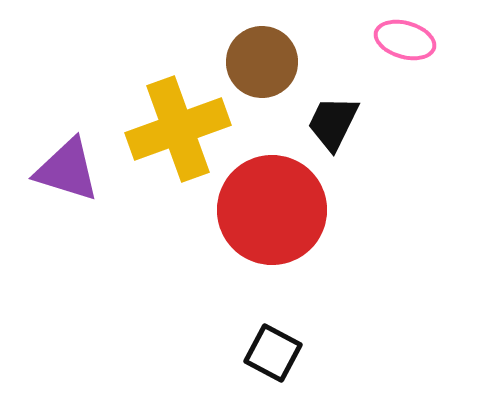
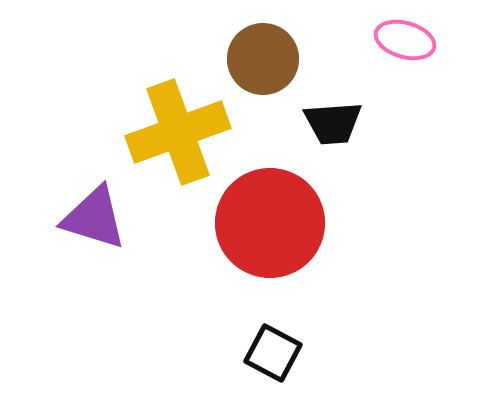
brown circle: moved 1 px right, 3 px up
black trapezoid: rotated 120 degrees counterclockwise
yellow cross: moved 3 px down
purple triangle: moved 27 px right, 48 px down
red circle: moved 2 px left, 13 px down
